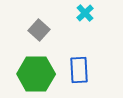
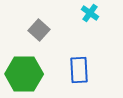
cyan cross: moved 5 px right; rotated 12 degrees counterclockwise
green hexagon: moved 12 px left
